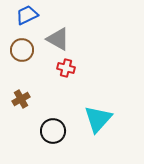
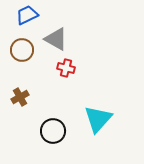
gray triangle: moved 2 px left
brown cross: moved 1 px left, 2 px up
